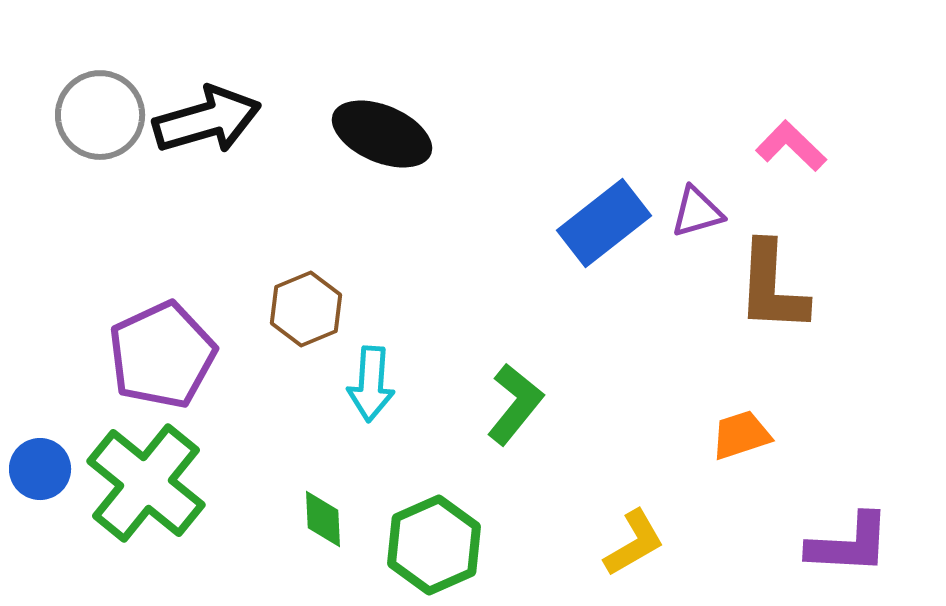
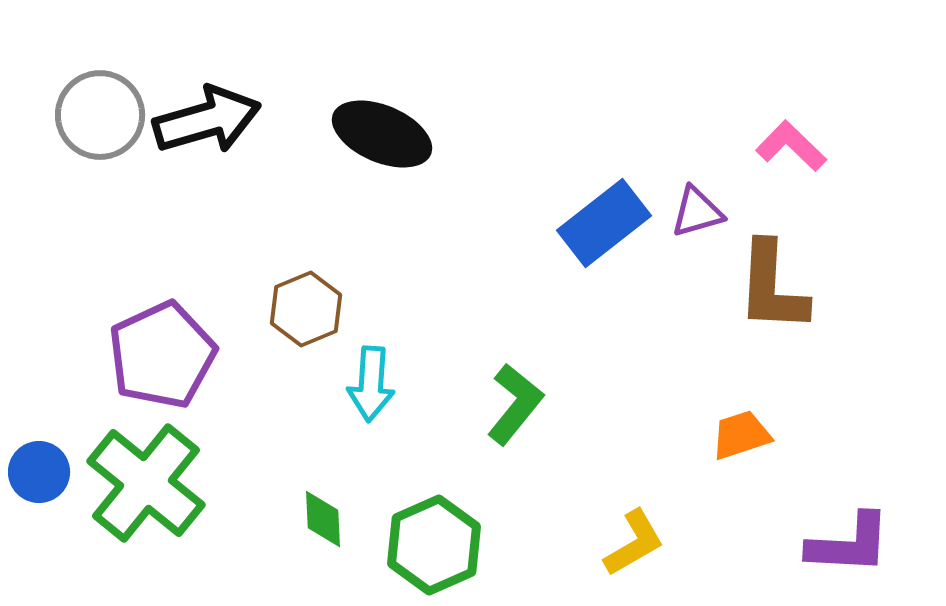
blue circle: moved 1 px left, 3 px down
